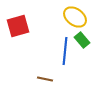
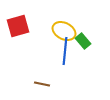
yellow ellipse: moved 11 px left, 14 px down; rotated 10 degrees counterclockwise
green rectangle: moved 1 px right, 1 px down
brown line: moved 3 px left, 5 px down
